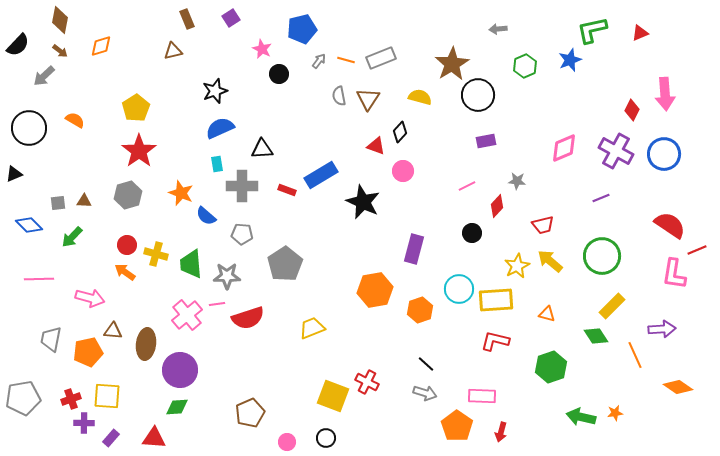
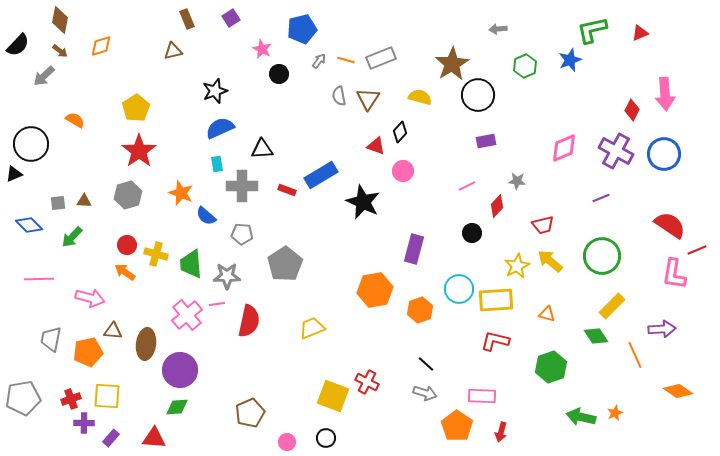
black circle at (29, 128): moved 2 px right, 16 px down
red semicircle at (248, 318): moved 1 px right, 3 px down; rotated 60 degrees counterclockwise
orange diamond at (678, 387): moved 4 px down
orange star at (615, 413): rotated 14 degrees counterclockwise
